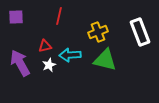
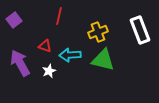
purple square: moved 2 px left, 3 px down; rotated 35 degrees counterclockwise
white rectangle: moved 2 px up
red triangle: rotated 32 degrees clockwise
green triangle: moved 2 px left
white star: moved 6 px down
